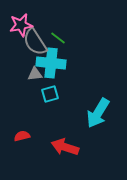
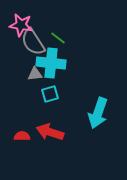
pink star: rotated 20 degrees clockwise
gray semicircle: moved 2 px left
cyan arrow: rotated 12 degrees counterclockwise
red semicircle: rotated 14 degrees clockwise
red arrow: moved 15 px left, 15 px up
